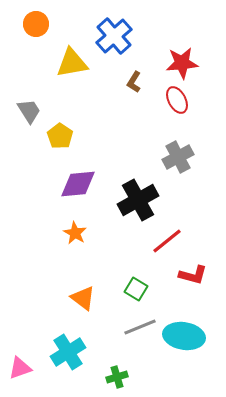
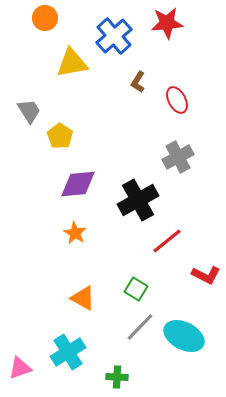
orange circle: moved 9 px right, 6 px up
red star: moved 15 px left, 40 px up
brown L-shape: moved 4 px right
red L-shape: moved 13 px right; rotated 12 degrees clockwise
orange triangle: rotated 8 degrees counterclockwise
gray line: rotated 24 degrees counterclockwise
cyan ellipse: rotated 18 degrees clockwise
green cross: rotated 20 degrees clockwise
